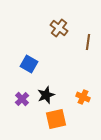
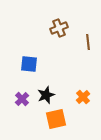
brown cross: rotated 30 degrees clockwise
brown line: rotated 14 degrees counterclockwise
blue square: rotated 24 degrees counterclockwise
orange cross: rotated 24 degrees clockwise
